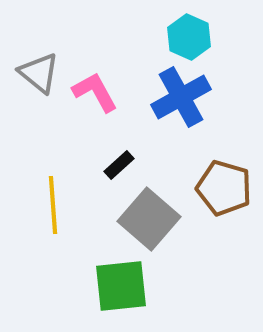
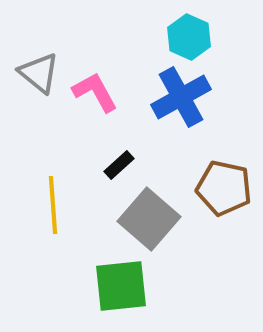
brown pentagon: rotated 4 degrees counterclockwise
